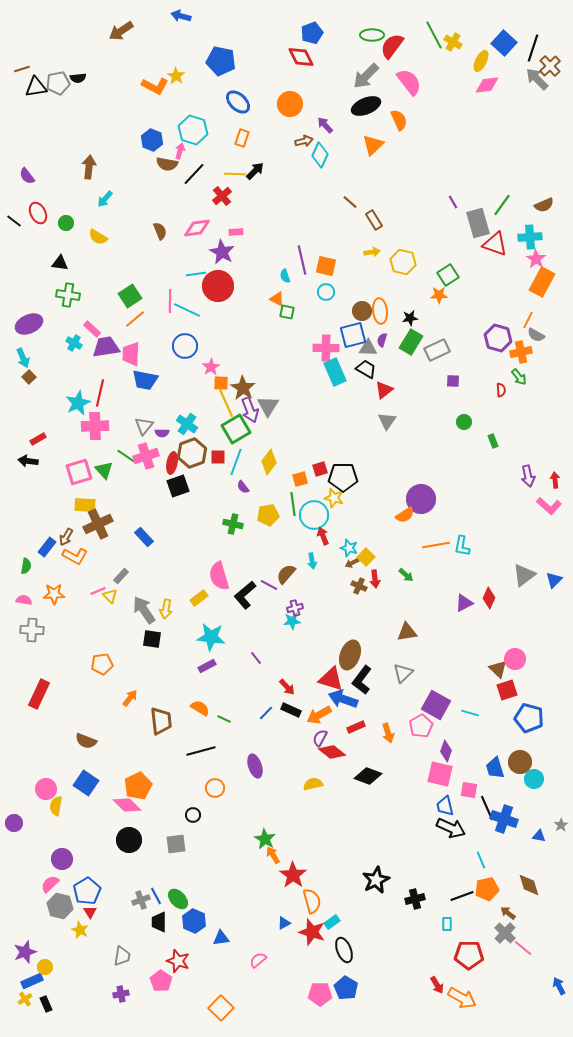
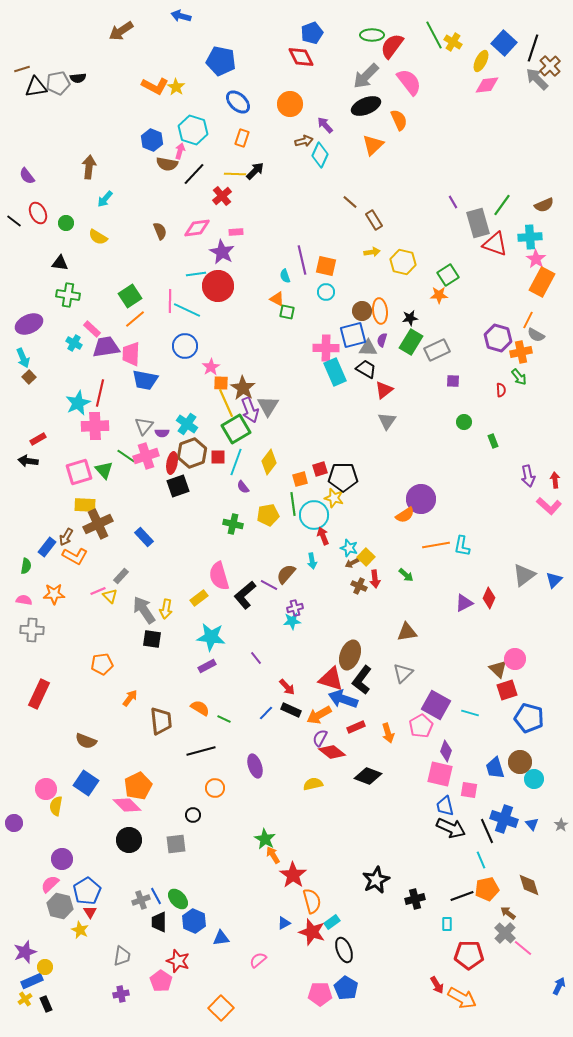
yellow star at (176, 76): moved 11 px down
black line at (487, 808): moved 23 px down
blue triangle at (539, 836): moved 7 px left, 12 px up; rotated 40 degrees clockwise
blue arrow at (559, 986): rotated 54 degrees clockwise
